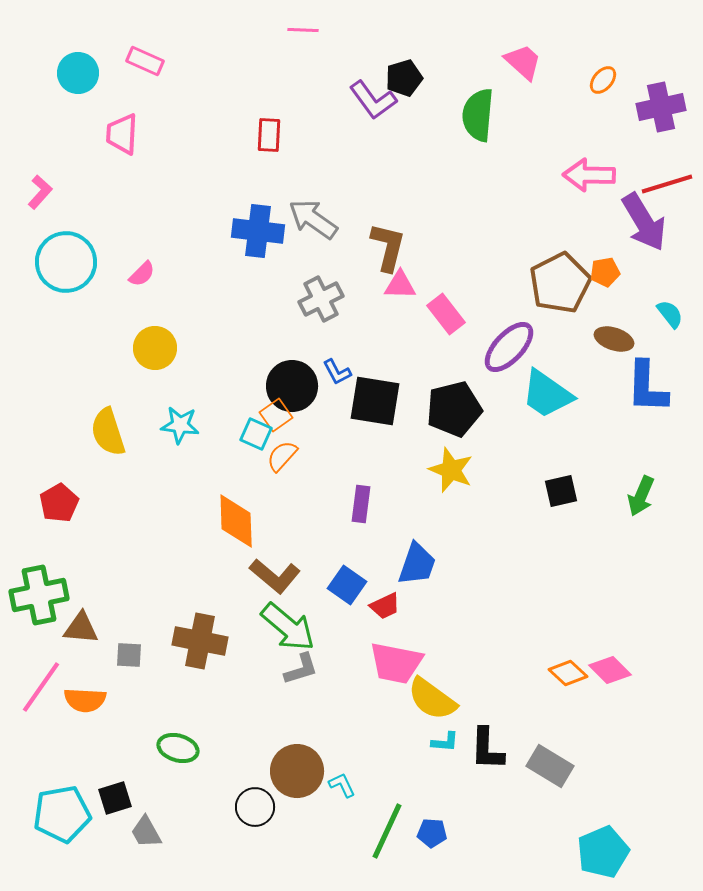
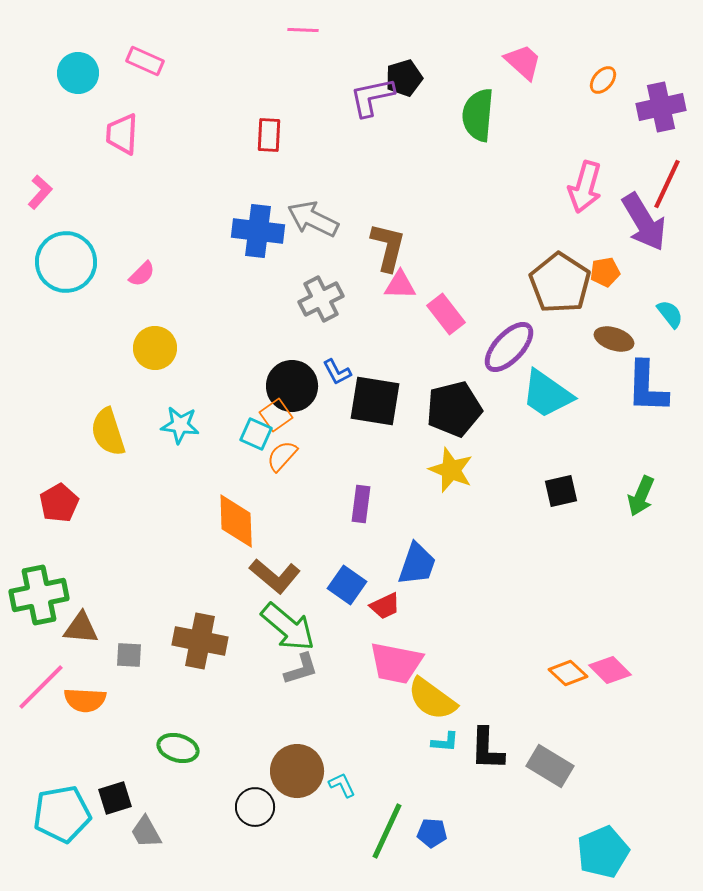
purple L-shape at (373, 100): moved 1 px left, 3 px up; rotated 114 degrees clockwise
pink arrow at (589, 175): moved 4 px left, 12 px down; rotated 75 degrees counterclockwise
red line at (667, 184): rotated 48 degrees counterclockwise
gray arrow at (313, 219): rotated 9 degrees counterclockwise
brown pentagon at (560, 283): rotated 12 degrees counterclockwise
pink line at (41, 687): rotated 10 degrees clockwise
